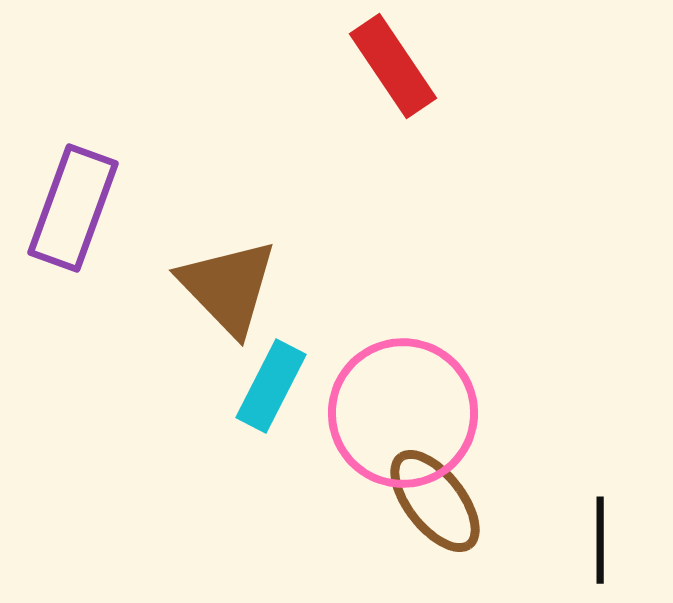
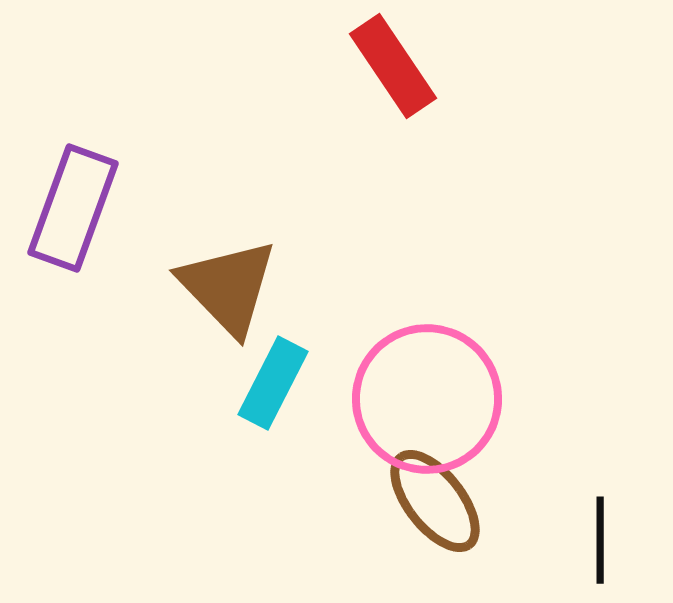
cyan rectangle: moved 2 px right, 3 px up
pink circle: moved 24 px right, 14 px up
